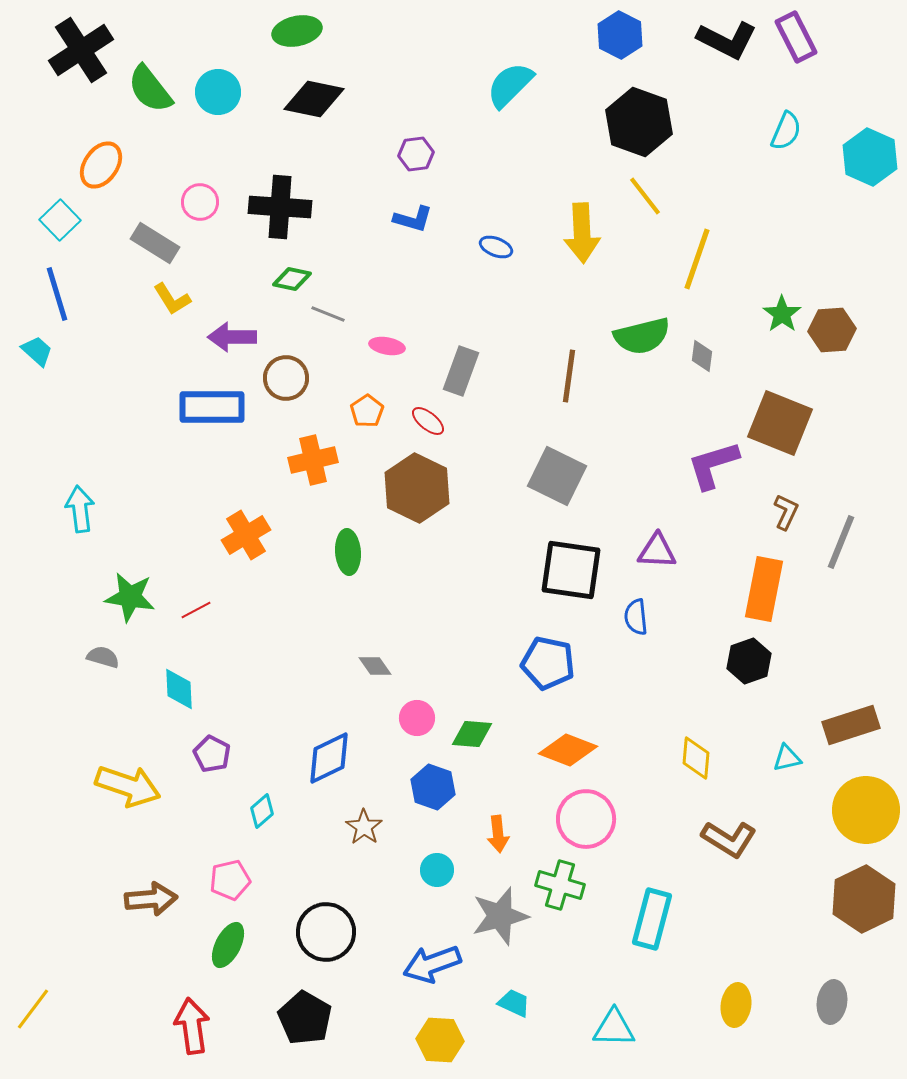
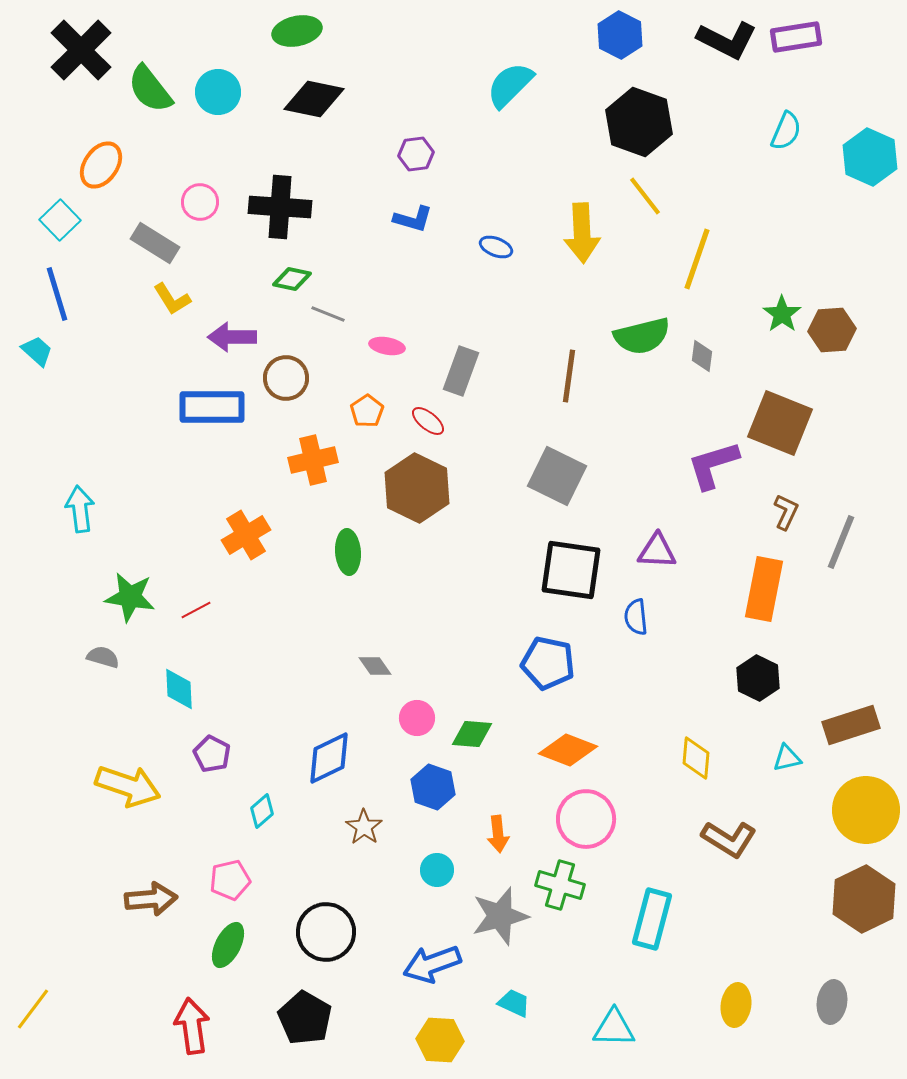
purple rectangle at (796, 37): rotated 72 degrees counterclockwise
black cross at (81, 50): rotated 12 degrees counterclockwise
black hexagon at (749, 661): moved 9 px right, 17 px down; rotated 15 degrees counterclockwise
